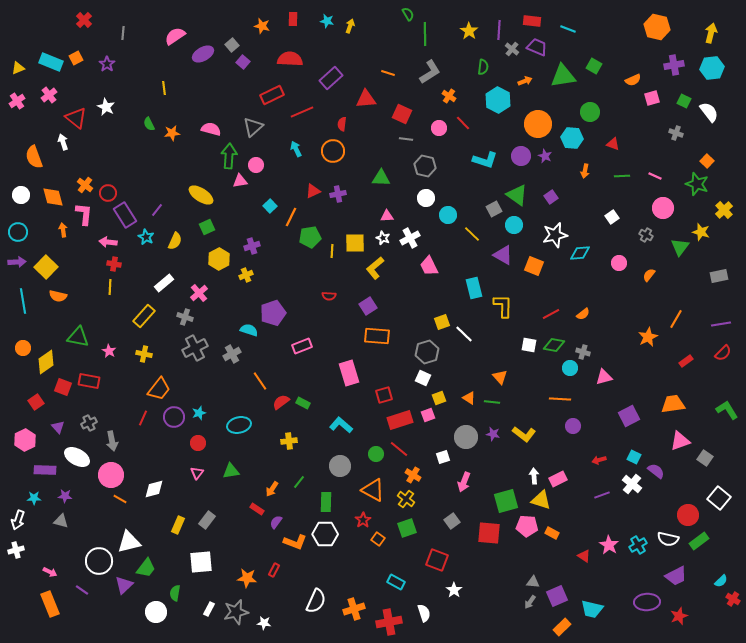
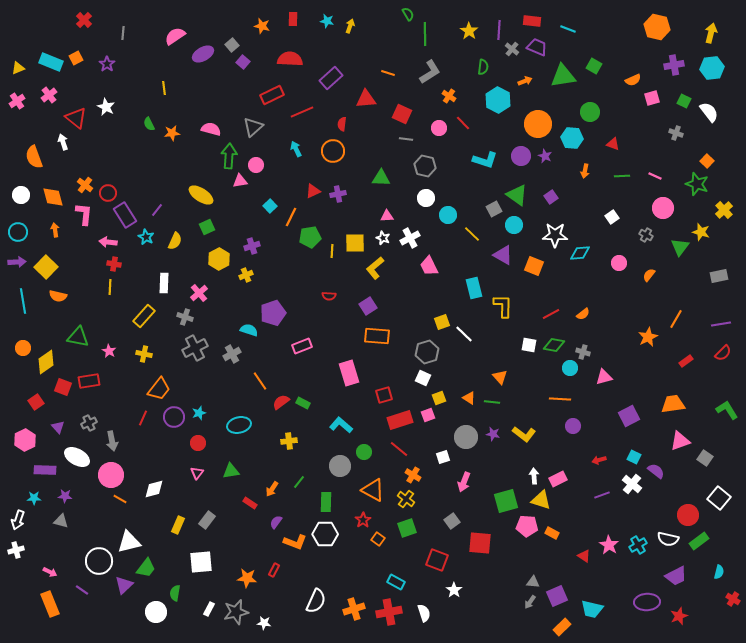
orange arrow at (63, 230): moved 8 px left
white star at (555, 235): rotated 15 degrees clockwise
white rectangle at (164, 283): rotated 48 degrees counterclockwise
red rectangle at (89, 381): rotated 20 degrees counterclockwise
green circle at (376, 454): moved 12 px left, 2 px up
red rectangle at (257, 509): moved 7 px left, 6 px up
red square at (489, 533): moved 9 px left, 10 px down
cyan semicircle at (721, 581): moved 2 px left, 9 px up; rotated 32 degrees counterclockwise
red cross at (389, 622): moved 10 px up
